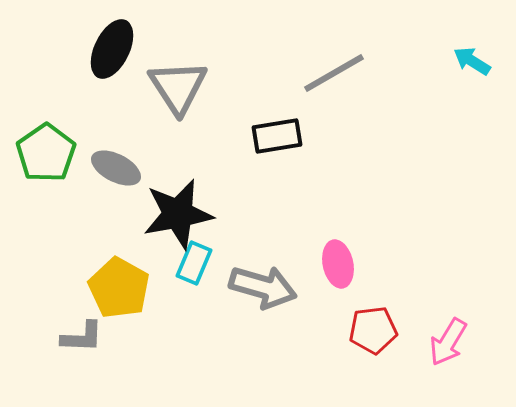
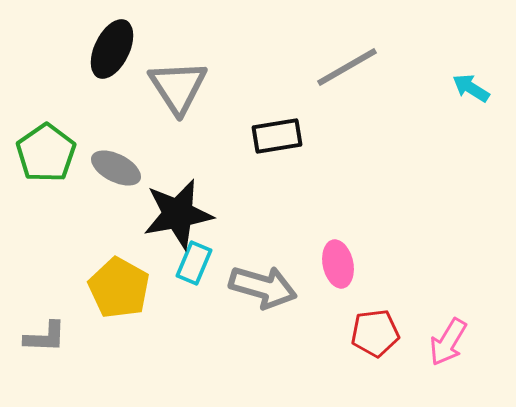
cyan arrow: moved 1 px left, 27 px down
gray line: moved 13 px right, 6 px up
red pentagon: moved 2 px right, 3 px down
gray L-shape: moved 37 px left
